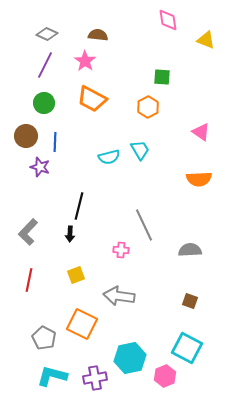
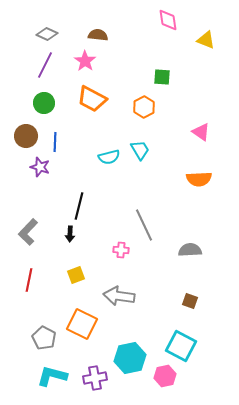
orange hexagon: moved 4 px left
cyan square: moved 6 px left, 2 px up
pink hexagon: rotated 10 degrees clockwise
